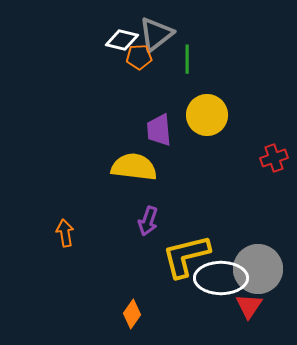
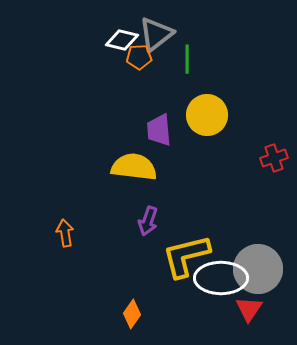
red triangle: moved 3 px down
